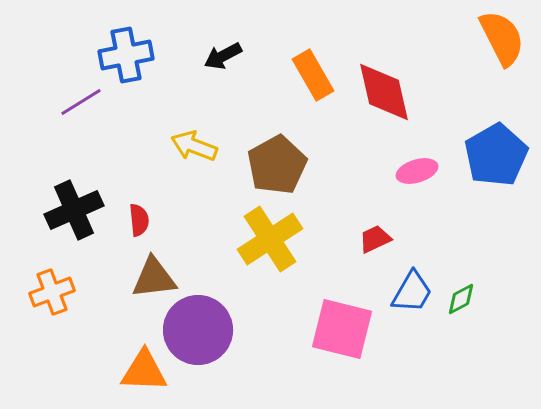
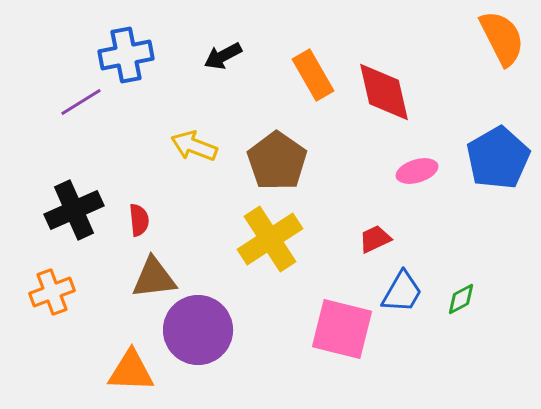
blue pentagon: moved 2 px right, 3 px down
brown pentagon: moved 4 px up; rotated 8 degrees counterclockwise
blue trapezoid: moved 10 px left
orange triangle: moved 13 px left
